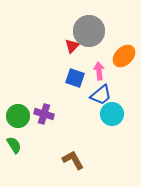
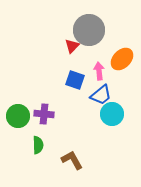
gray circle: moved 1 px up
orange ellipse: moved 2 px left, 3 px down
blue square: moved 2 px down
purple cross: rotated 12 degrees counterclockwise
green semicircle: moved 24 px right; rotated 30 degrees clockwise
brown L-shape: moved 1 px left
